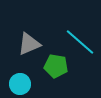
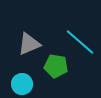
cyan circle: moved 2 px right
